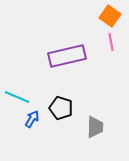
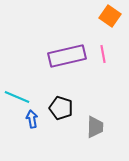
pink line: moved 8 px left, 12 px down
blue arrow: rotated 42 degrees counterclockwise
